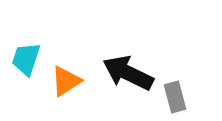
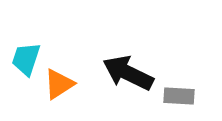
orange triangle: moved 7 px left, 3 px down
gray rectangle: moved 4 px right, 1 px up; rotated 72 degrees counterclockwise
